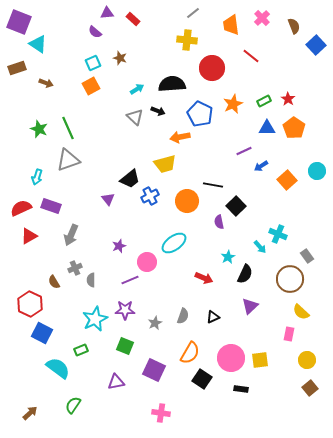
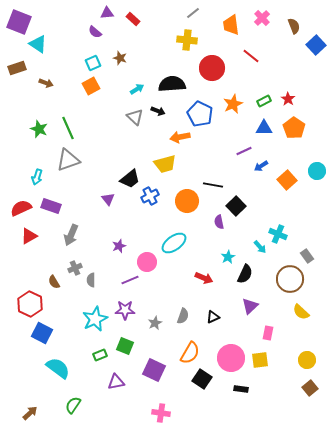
blue triangle at (267, 128): moved 3 px left
pink rectangle at (289, 334): moved 21 px left, 1 px up
green rectangle at (81, 350): moved 19 px right, 5 px down
